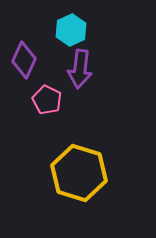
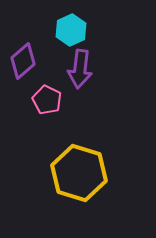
purple diamond: moved 1 px left, 1 px down; rotated 24 degrees clockwise
